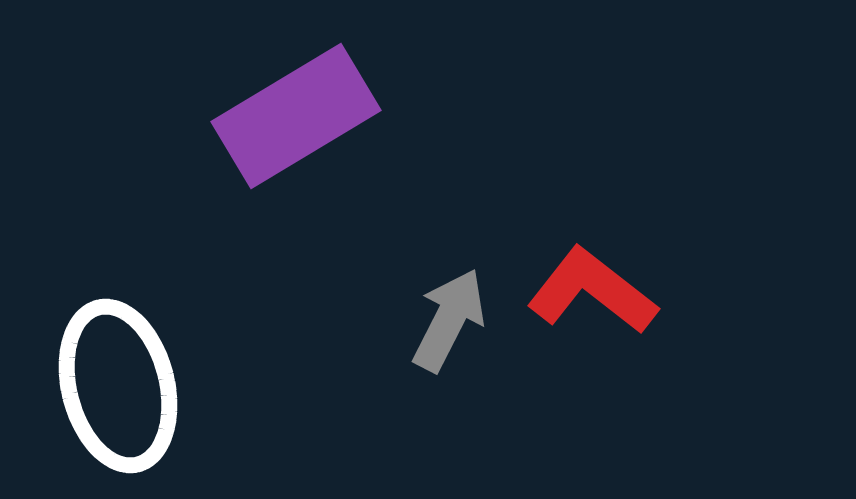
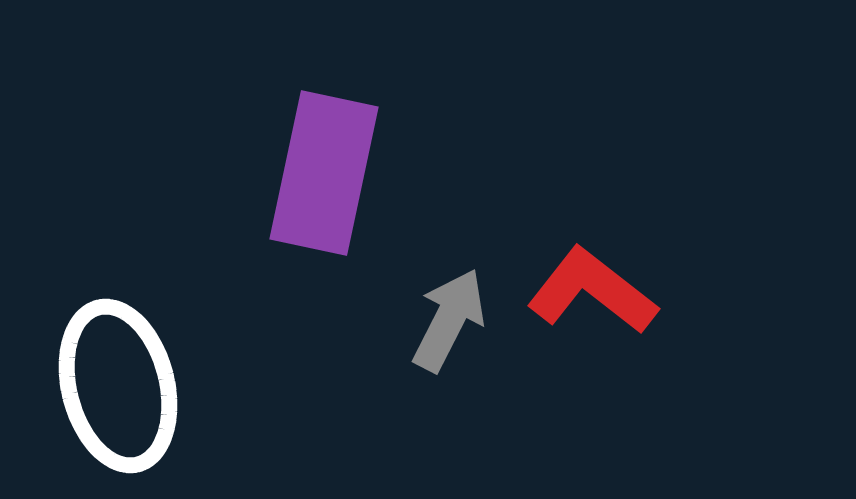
purple rectangle: moved 28 px right, 57 px down; rotated 47 degrees counterclockwise
